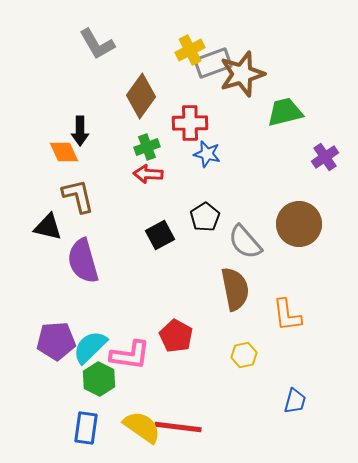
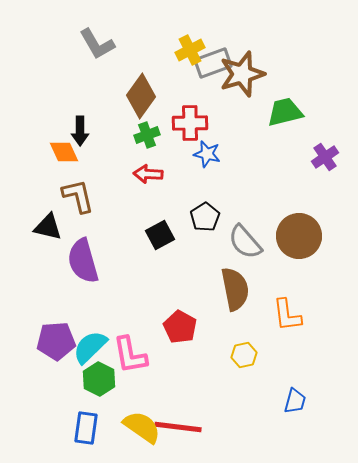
green cross: moved 12 px up
brown circle: moved 12 px down
red pentagon: moved 4 px right, 9 px up
pink L-shape: rotated 72 degrees clockwise
